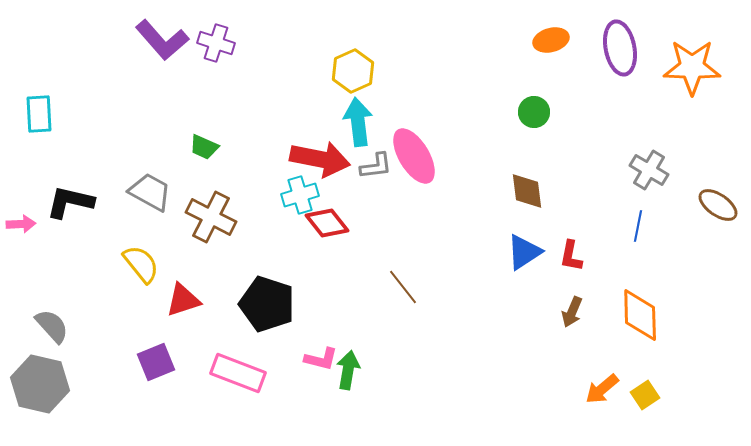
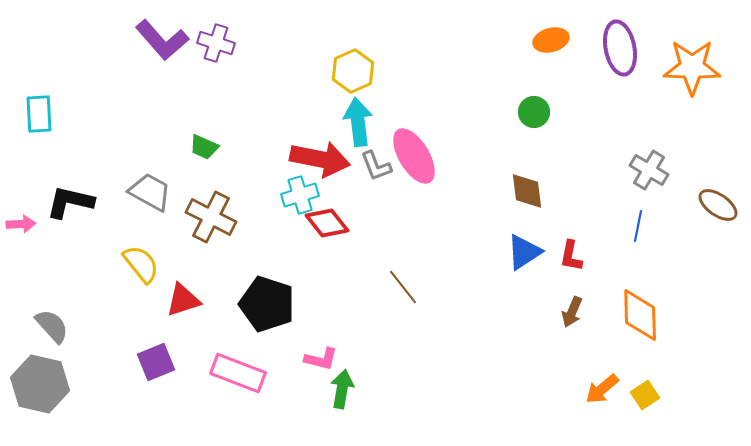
gray L-shape: rotated 76 degrees clockwise
green arrow: moved 6 px left, 19 px down
